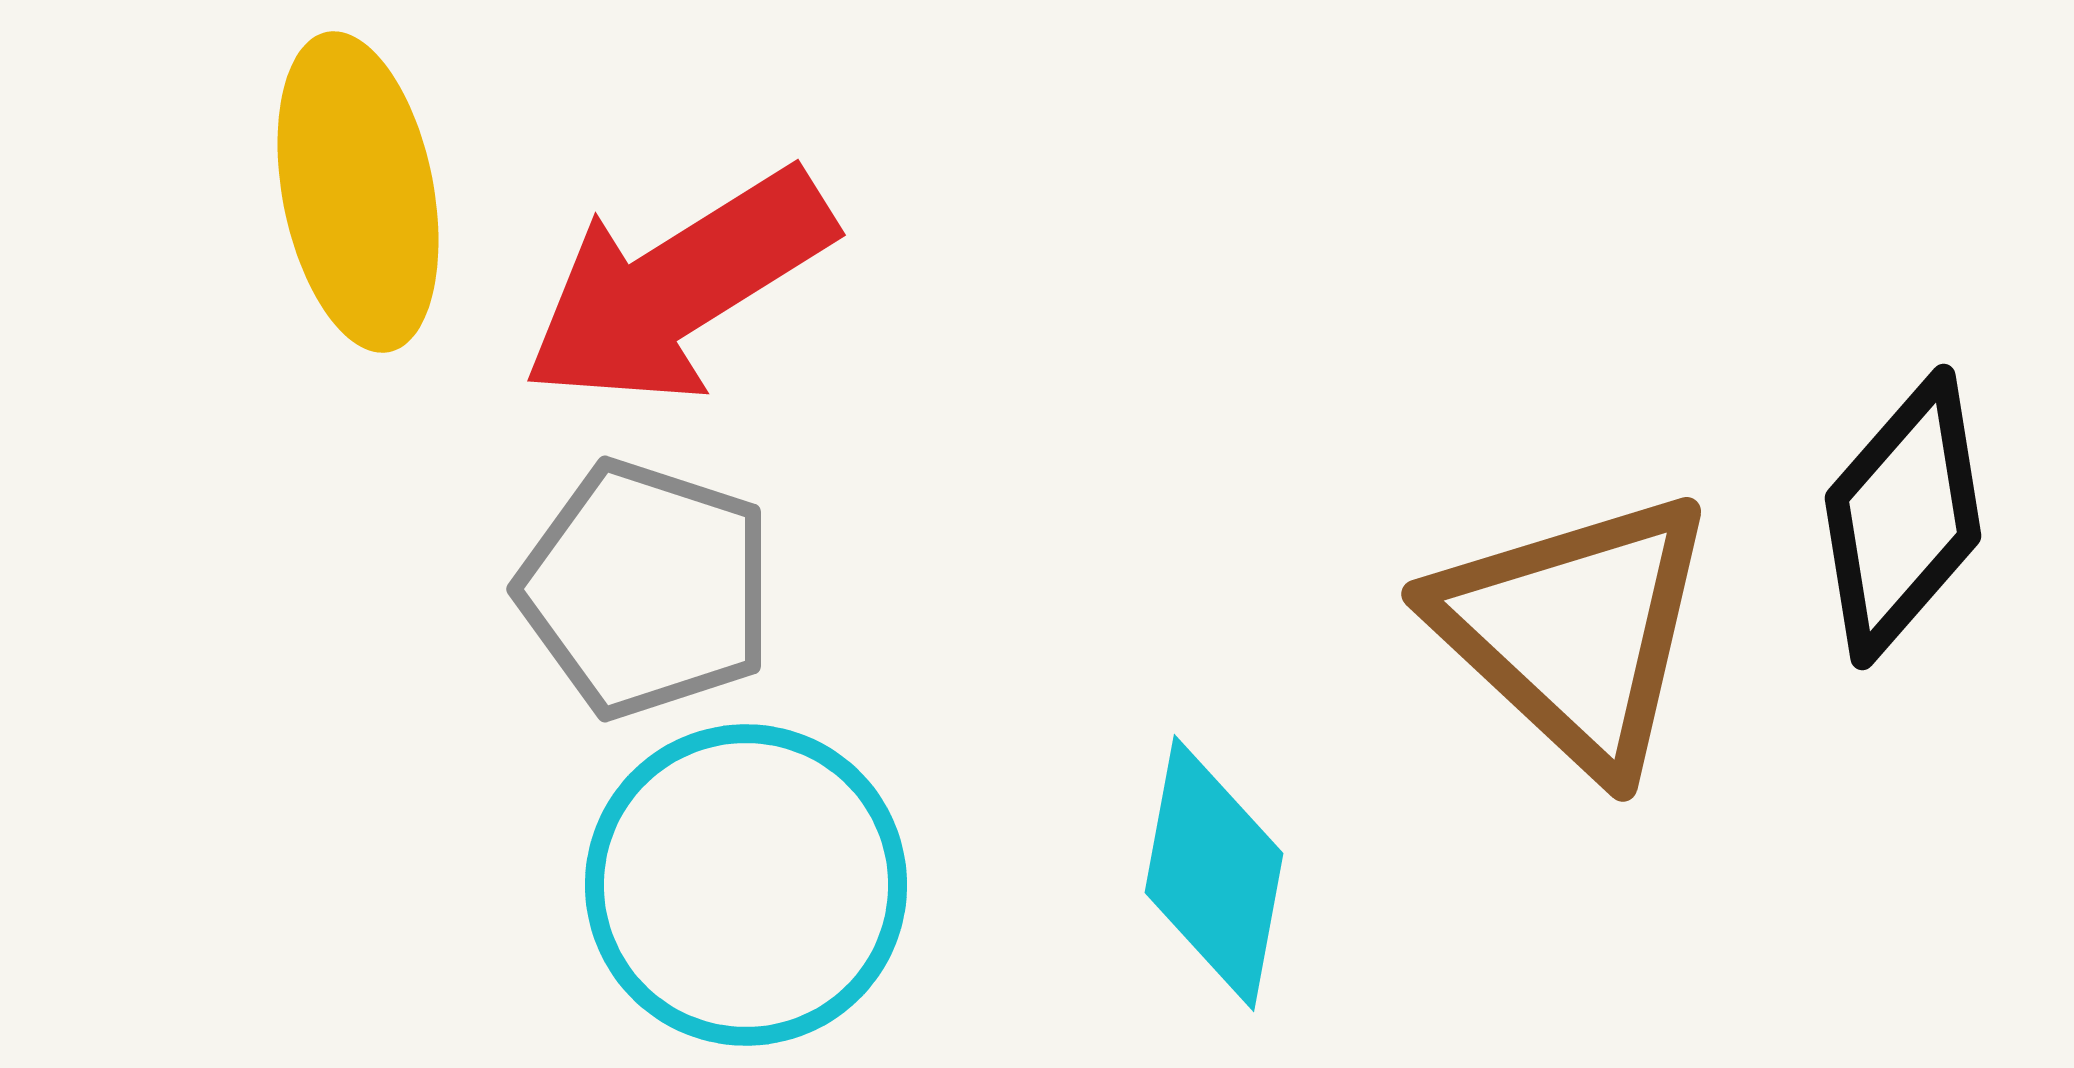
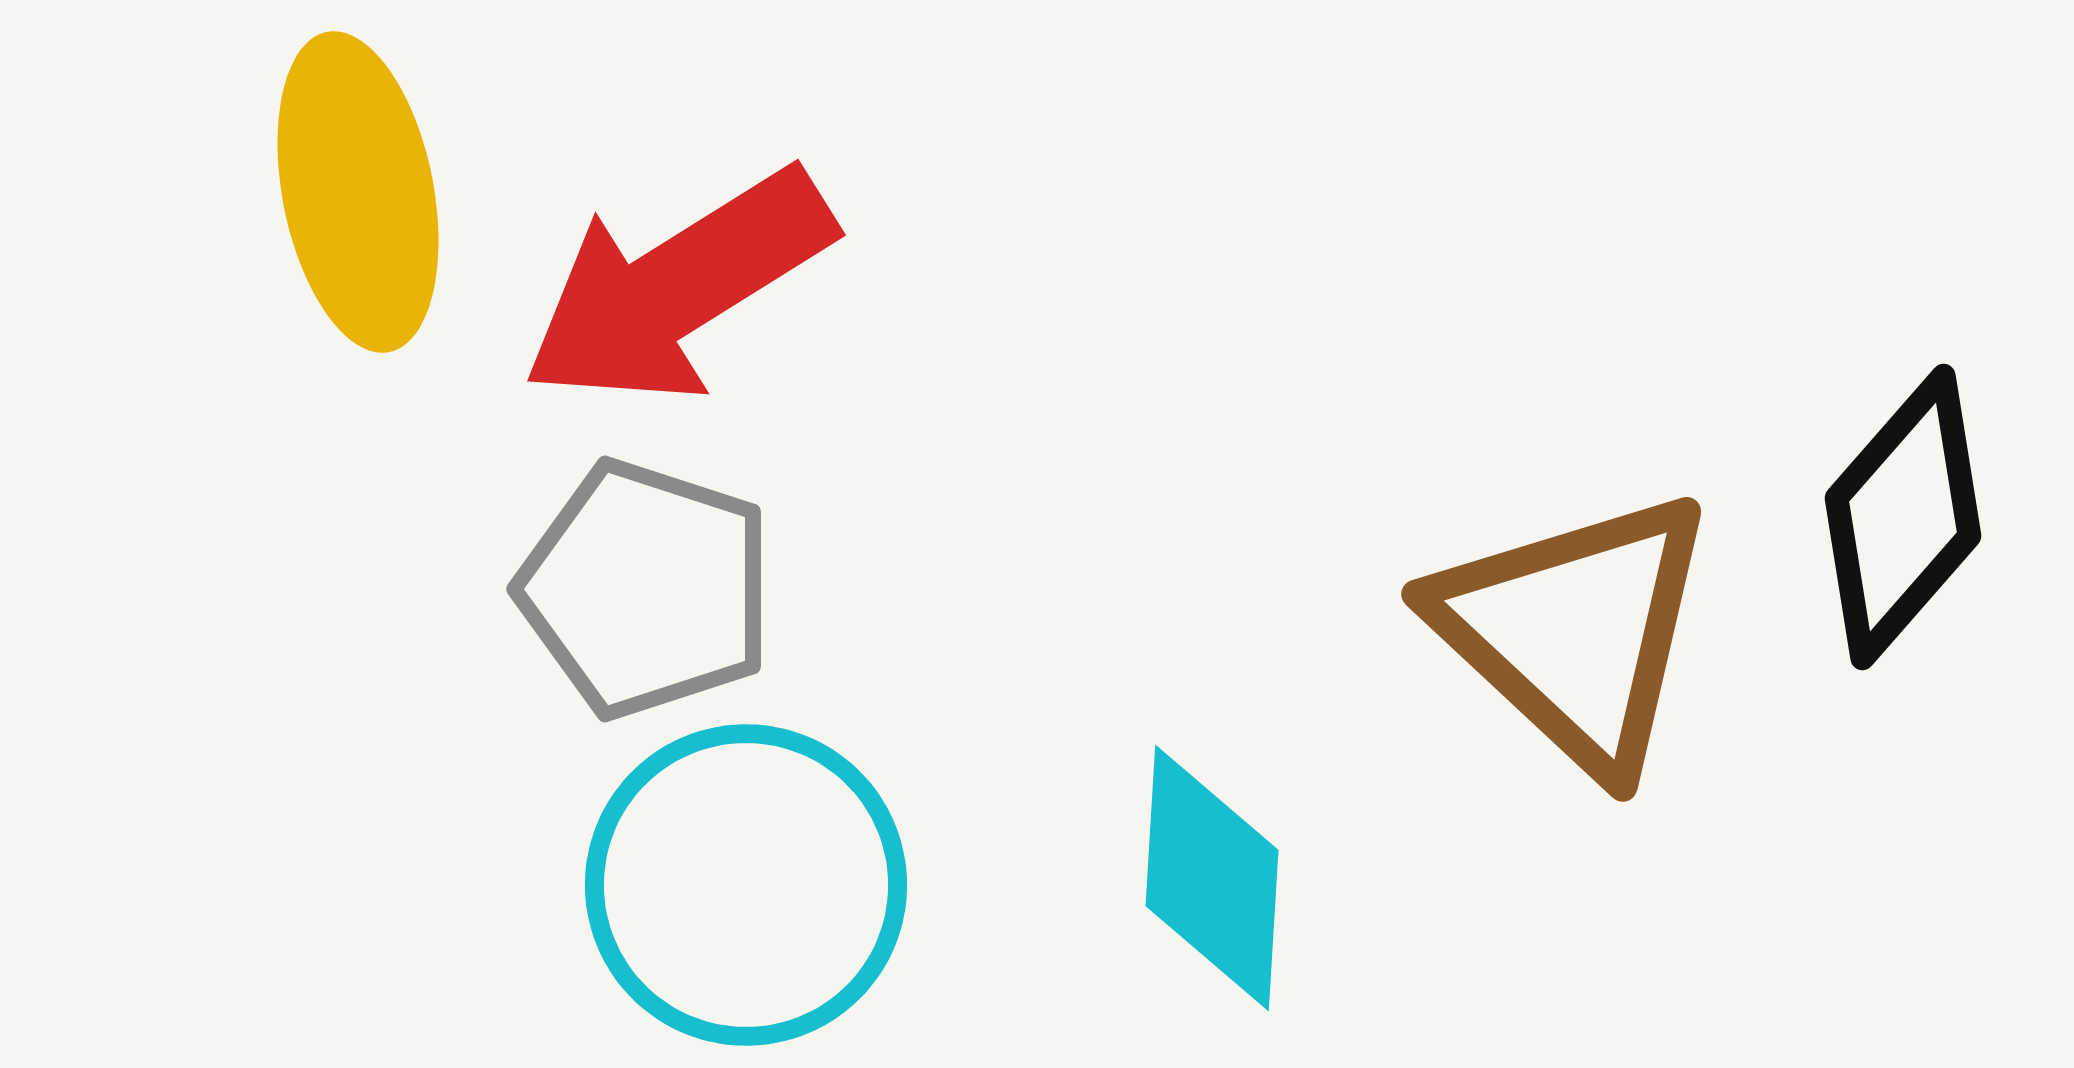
cyan diamond: moved 2 px left, 5 px down; rotated 7 degrees counterclockwise
